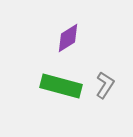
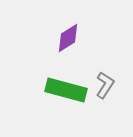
green rectangle: moved 5 px right, 4 px down
